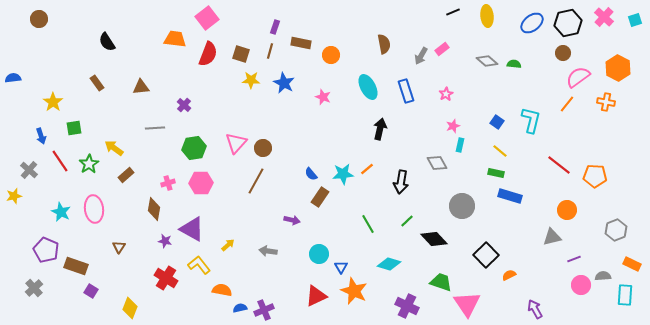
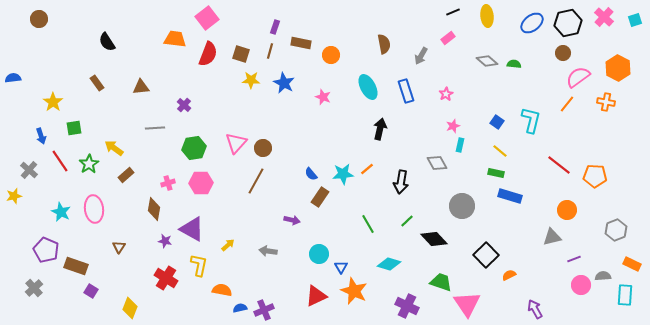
pink rectangle at (442, 49): moved 6 px right, 11 px up
yellow L-shape at (199, 265): rotated 50 degrees clockwise
